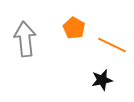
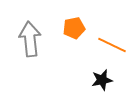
orange pentagon: rotated 30 degrees clockwise
gray arrow: moved 5 px right
